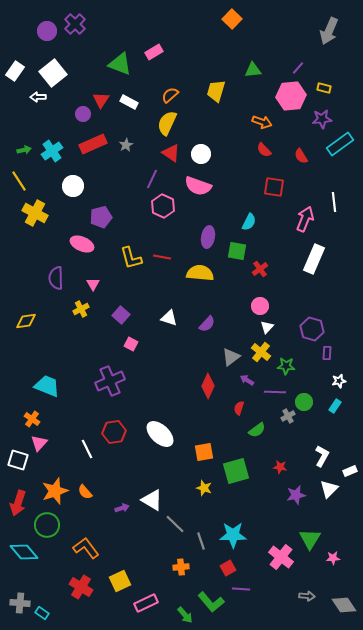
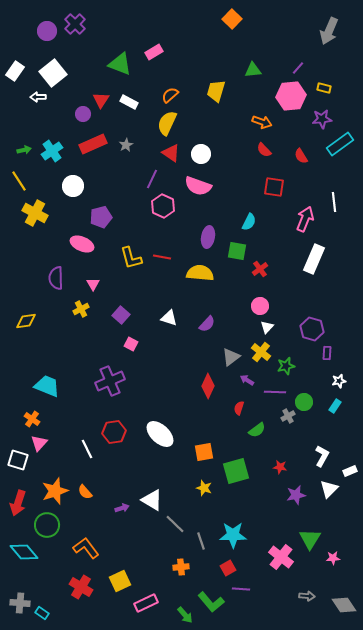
green star at (286, 366): rotated 18 degrees counterclockwise
